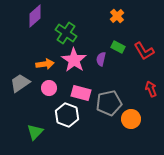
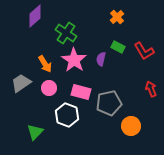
orange cross: moved 1 px down
orange arrow: rotated 66 degrees clockwise
gray trapezoid: moved 1 px right
pink rectangle: moved 1 px up
orange circle: moved 7 px down
